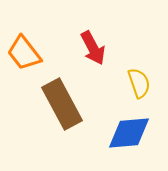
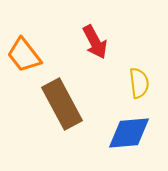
red arrow: moved 2 px right, 6 px up
orange trapezoid: moved 2 px down
yellow semicircle: rotated 12 degrees clockwise
